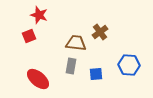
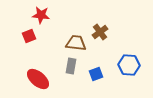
red star: moved 2 px right; rotated 12 degrees counterclockwise
blue square: rotated 16 degrees counterclockwise
